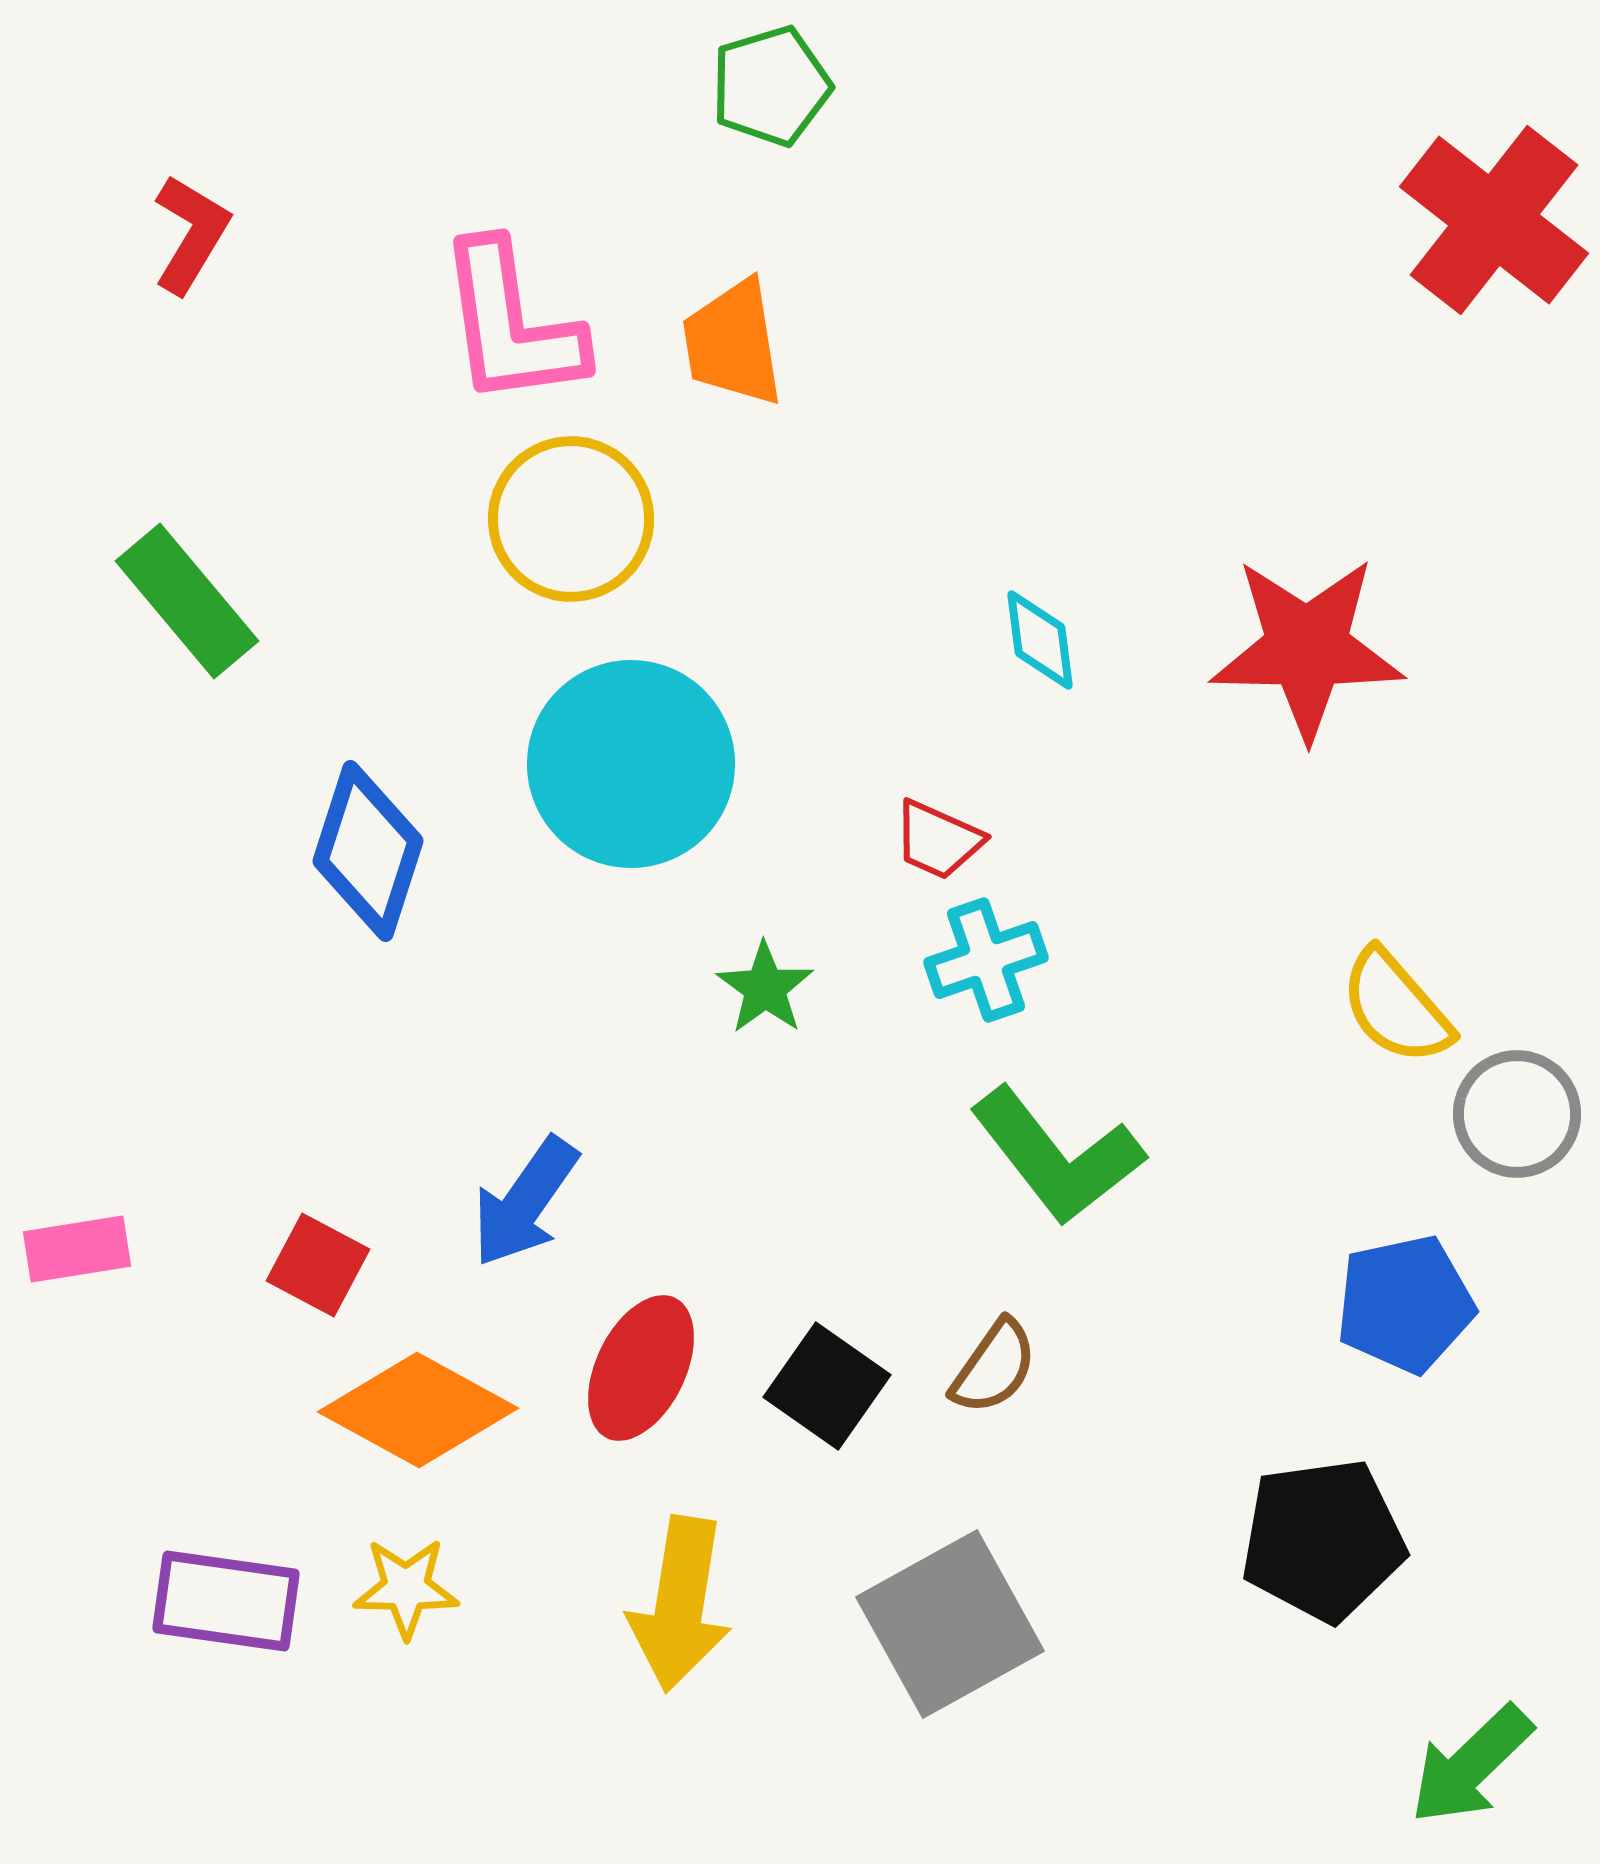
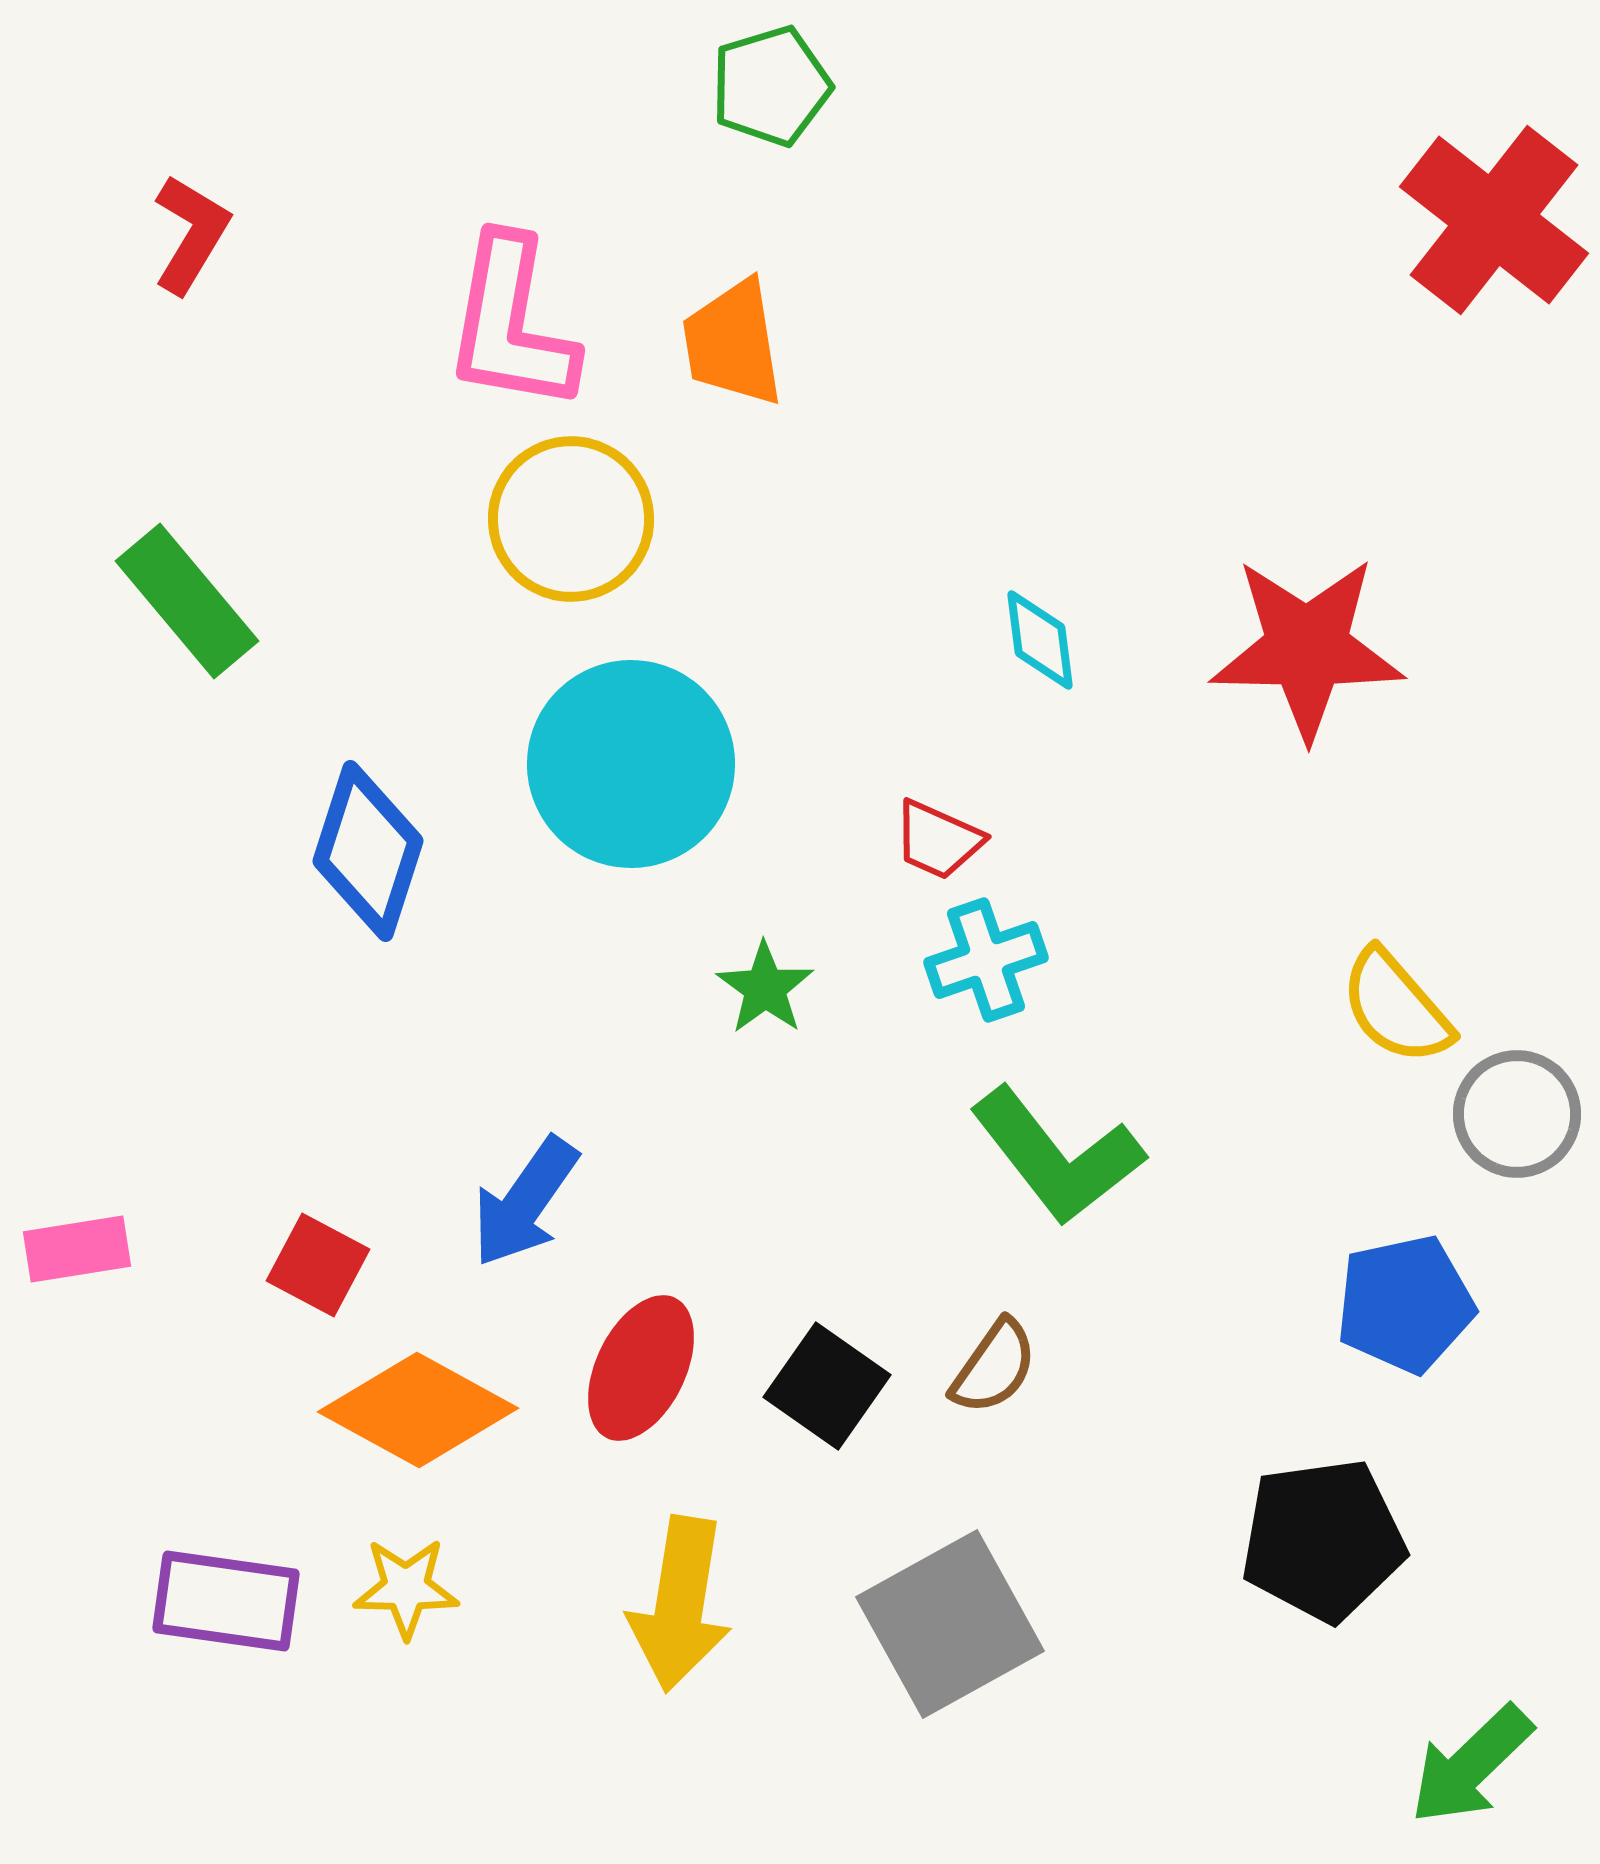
pink L-shape: rotated 18 degrees clockwise
